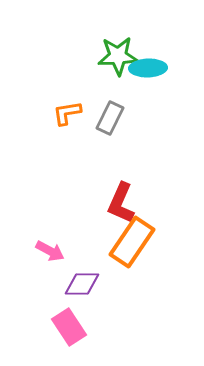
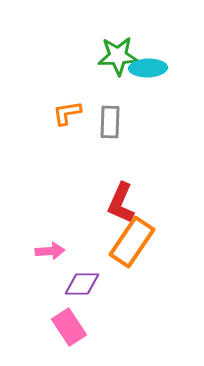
gray rectangle: moved 4 px down; rotated 24 degrees counterclockwise
pink arrow: rotated 32 degrees counterclockwise
